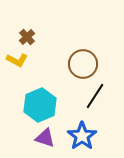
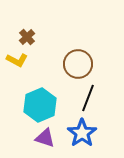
brown circle: moved 5 px left
black line: moved 7 px left, 2 px down; rotated 12 degrees counterclockwise
blue star: moved 3 px up
